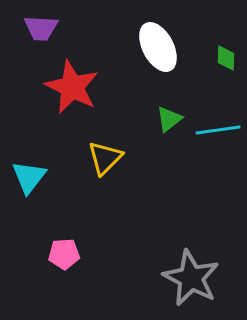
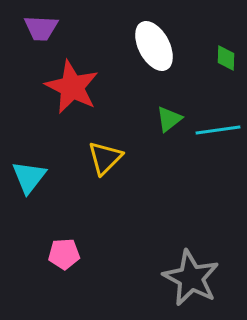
white ellipse: moved 4 px left, 1 px up
